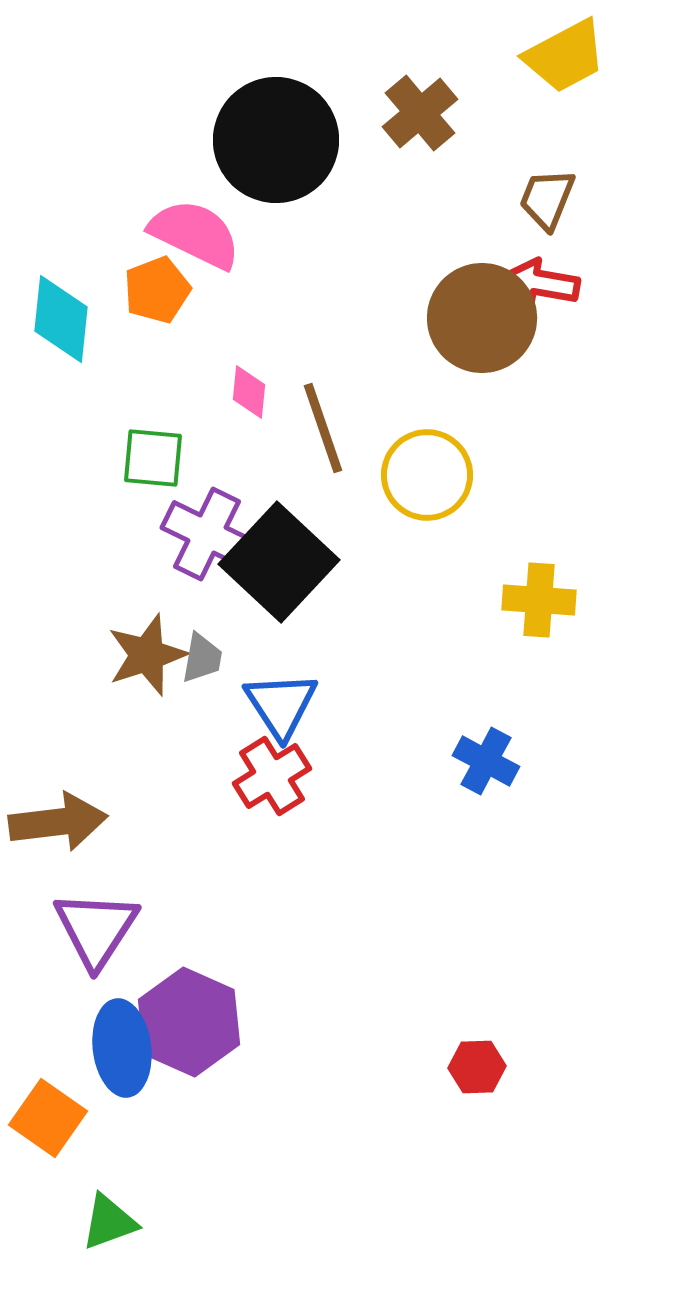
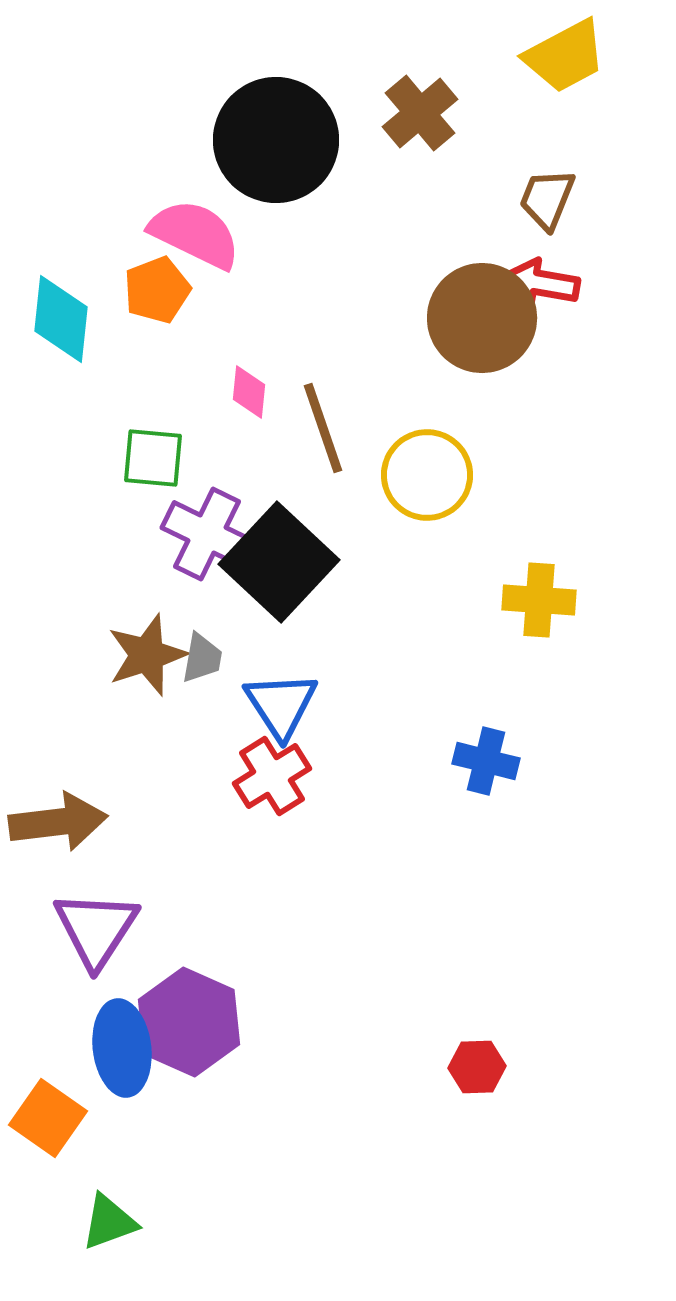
blue cross: rotated 14 degrees counterclockwise
